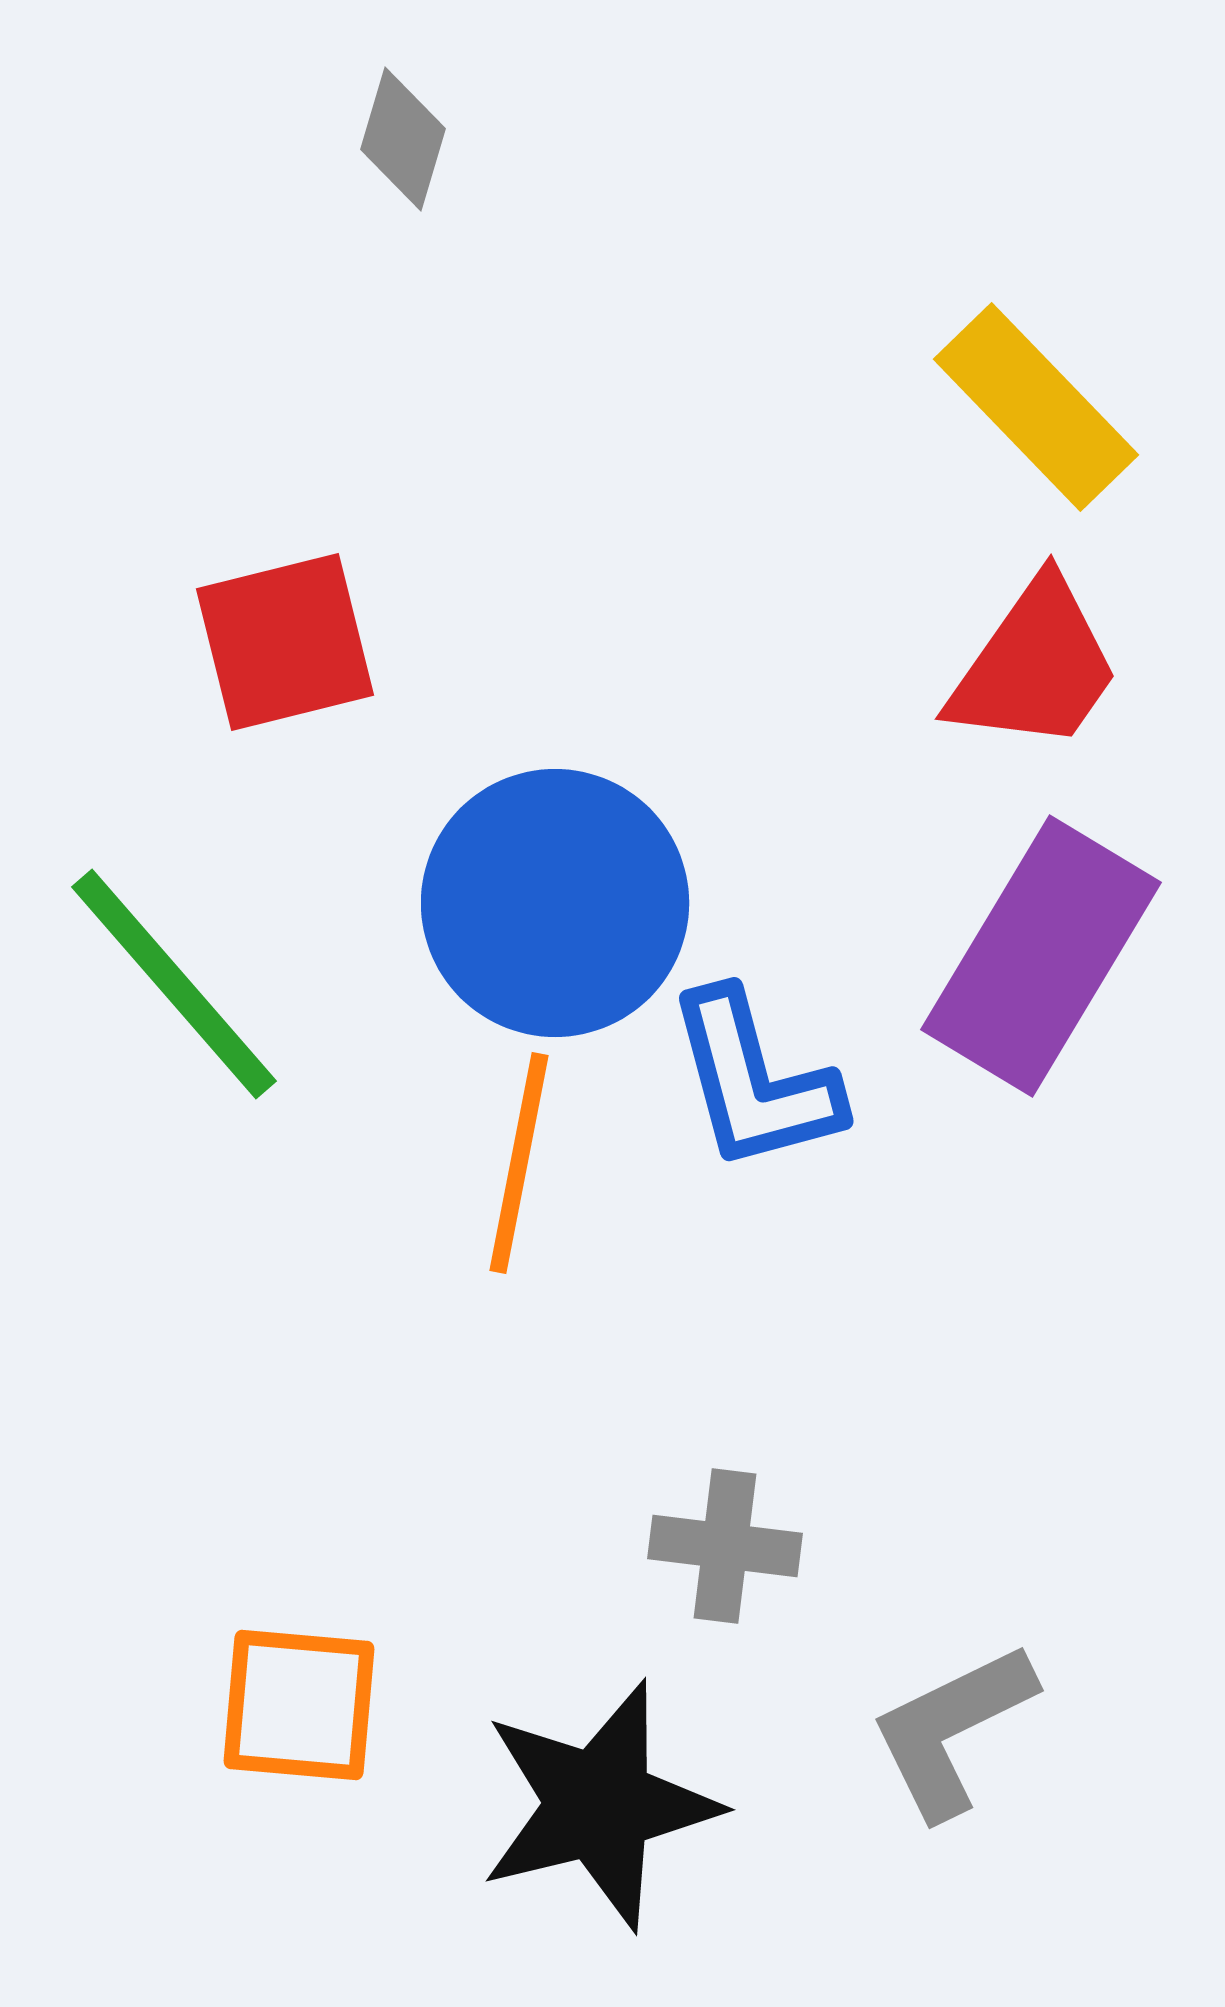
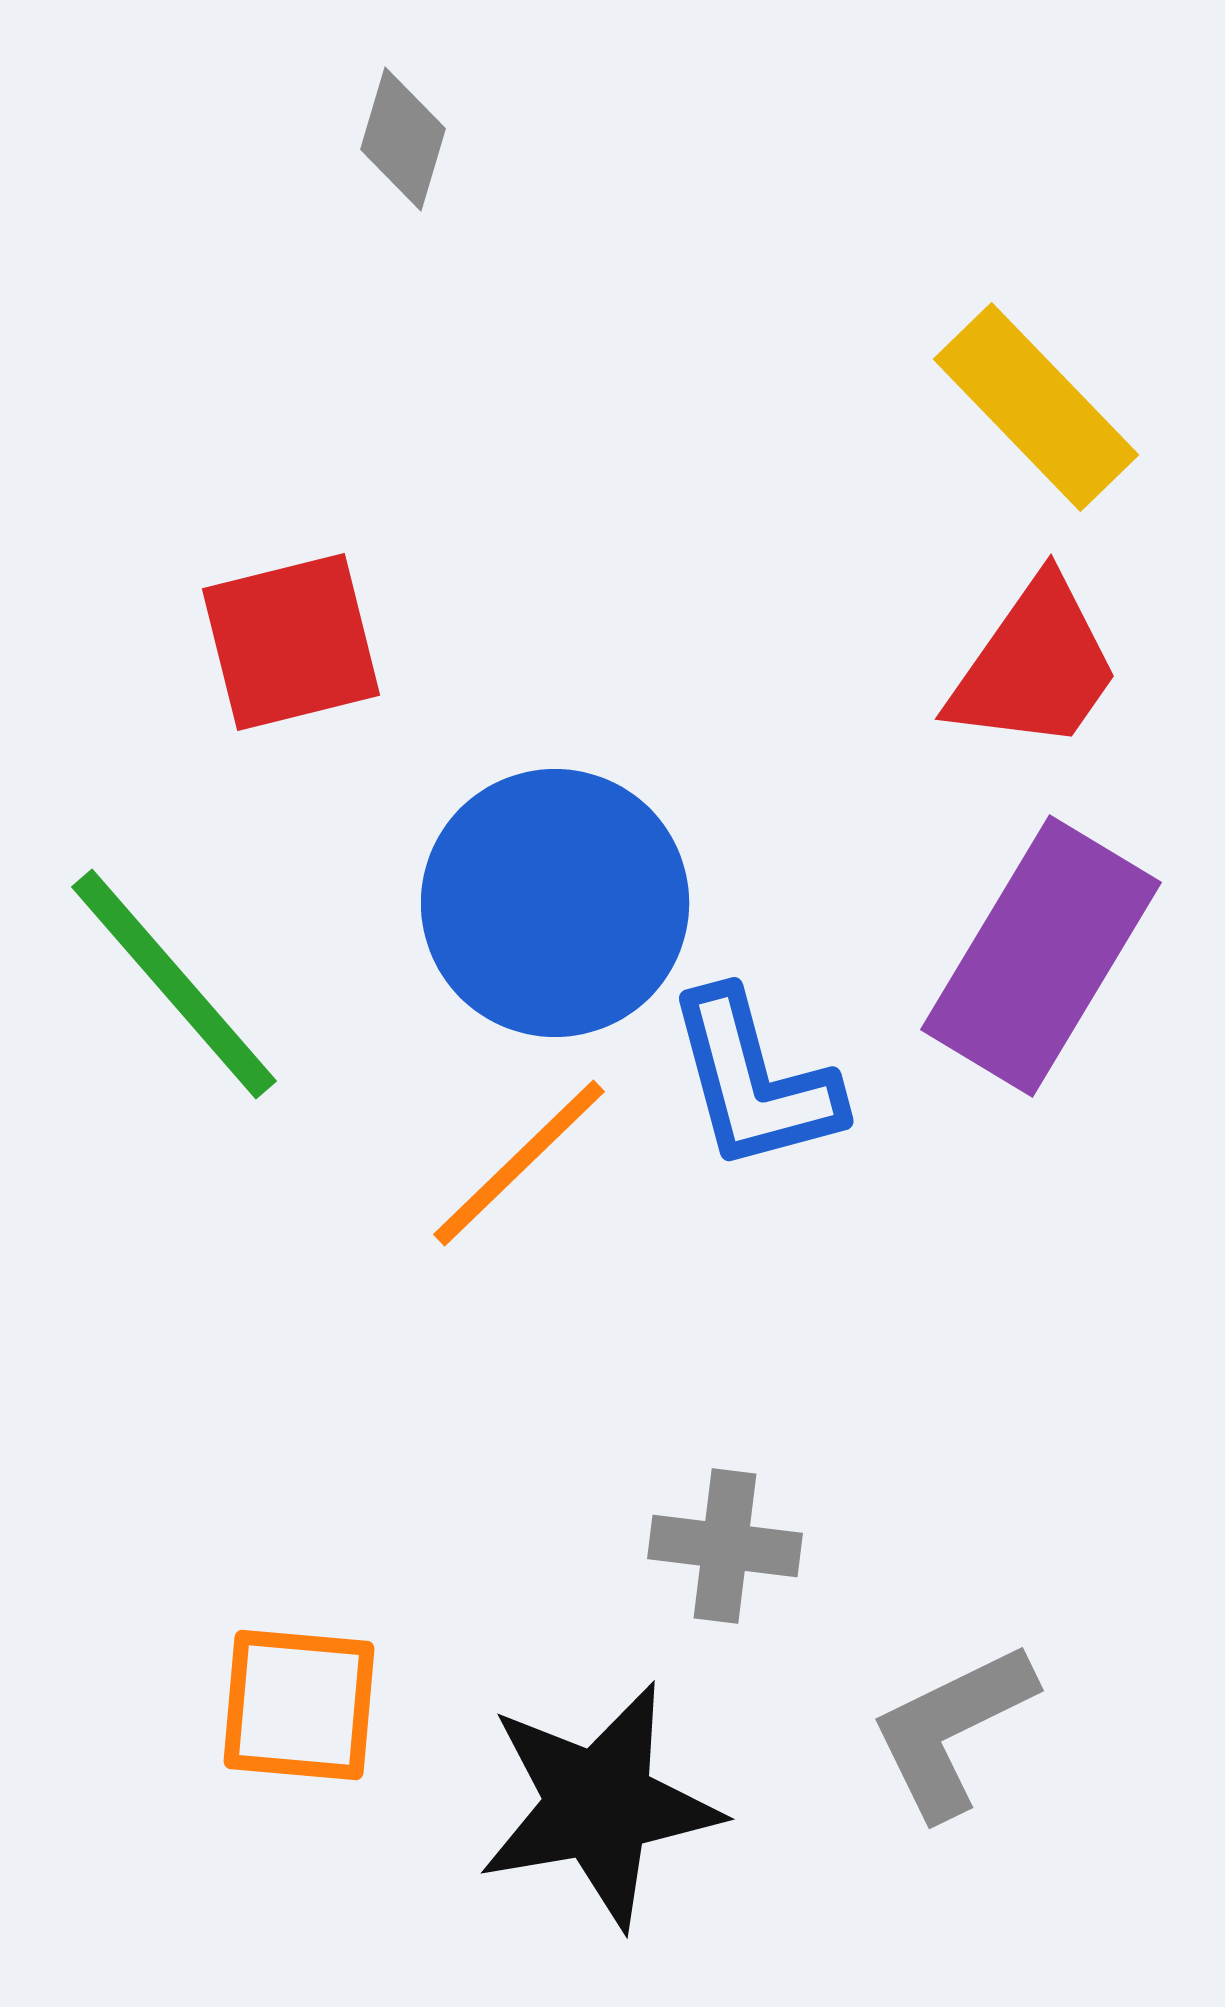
red square: moved 6 px right
orange line: rotated 35 degrees clockwise
black star: rotated 4 degrees clockwise
